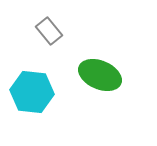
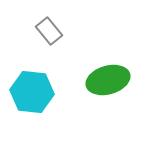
green ellipse: moved 8 px right, 5 px down; rotated 39 degrees counterclockwise
